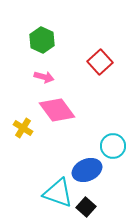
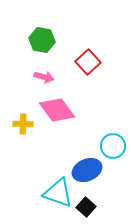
green hexagon: rotated 15 degrees counterclockwise
red square: moved 12 px left
yellow cross: moved 4 px up; rotated 30 degrees counterclockwise
